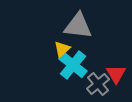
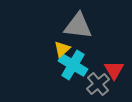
cyan cross: rotated 8 degrees counterclockwise
red triangle: moved 2 px left, 4 px up
